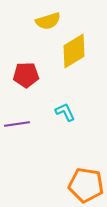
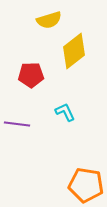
yellow semicircle: moved 1 px right, 1 px up
yellow diamond: rotated 6 degrees counterclockwise
red pentagon: moved 5 px right
purple line: rotated 15 degrees clockwise
